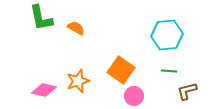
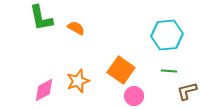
pink diamond: rotated 40 degrees counterclockwise
